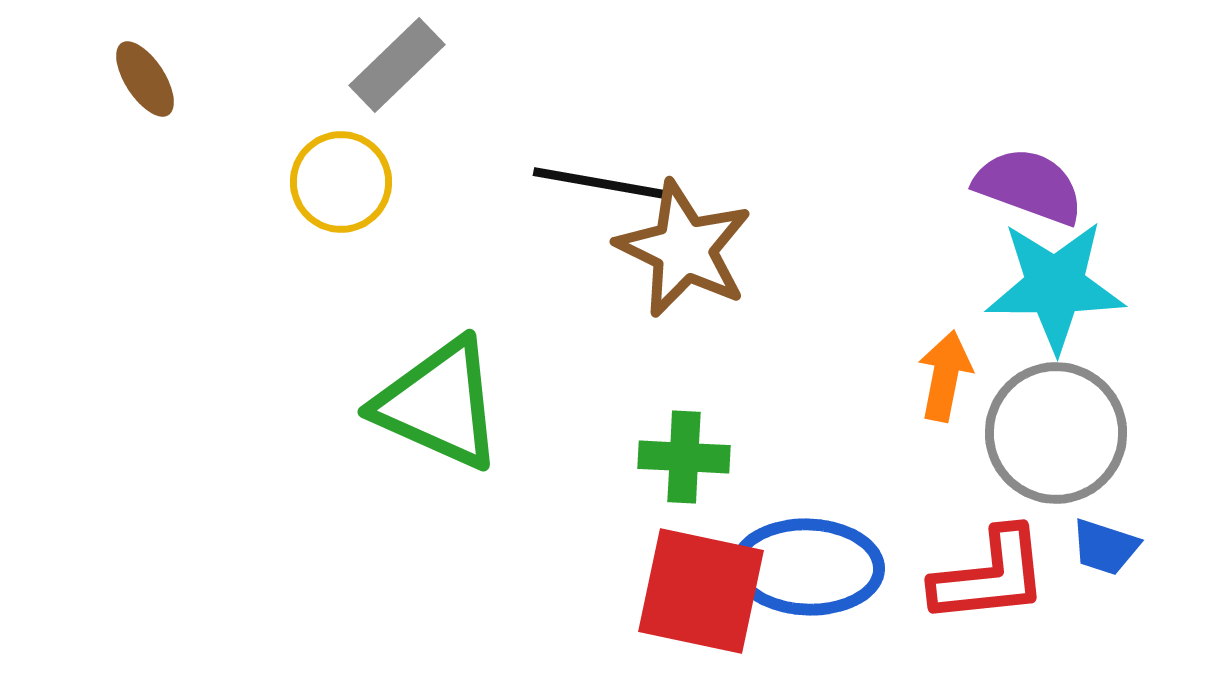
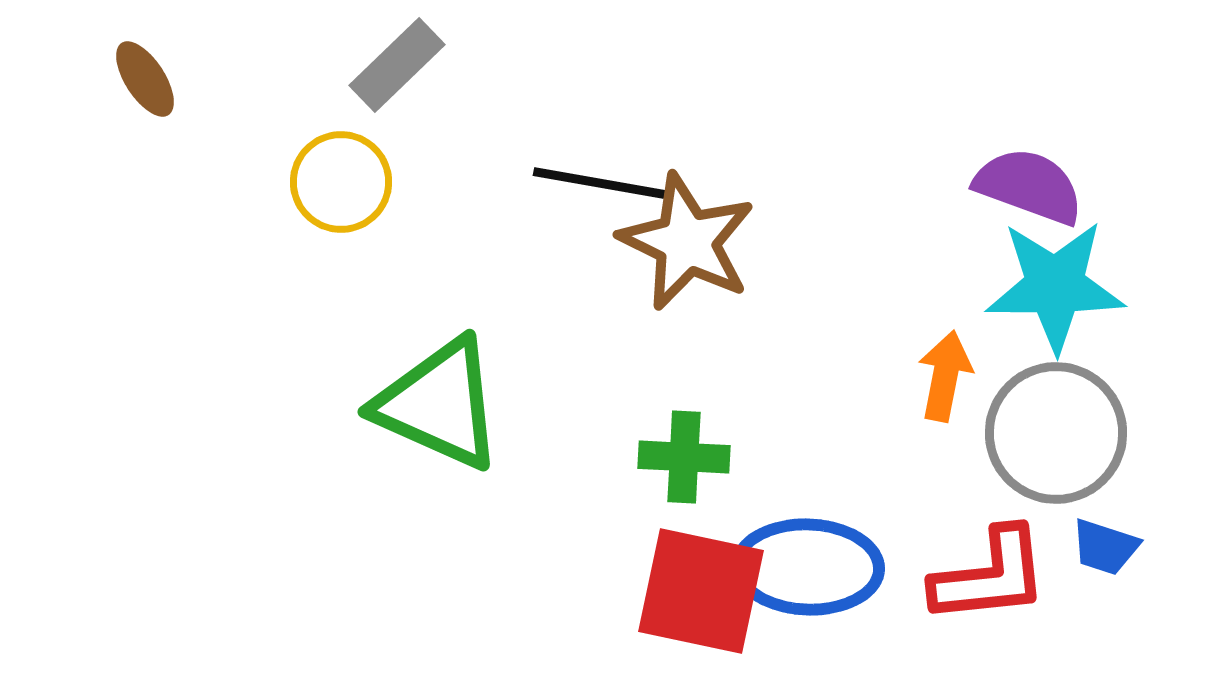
brown star: moved 3 px right, 7 px up
